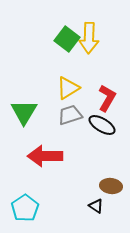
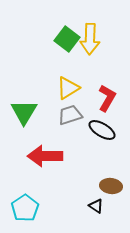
yellow arrow: moved 1 px right, 1 px down
black ellipse: moved 5 px down
